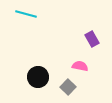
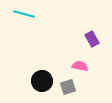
cyan line: moved 2 px left
black circle: moved 4 px right, 4 px down
gray square: rotated 28 degrees clockwise
